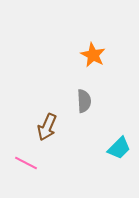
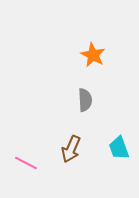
gray semicircle: moved 1 px right, 1 px up
brown arrow: moved 24 px right, 22 px down
cyan trapezoid: rotated 115 degrees clockwise
